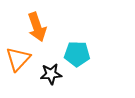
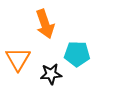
orange arrow: moved 8 px right, 3 px up
orange triangle: rotated 12 degrees counterclockwise
